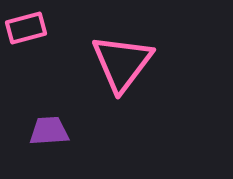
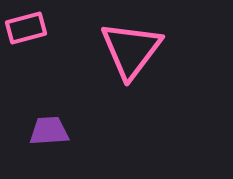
pink triangle: moved 9 px right, 13 px up
